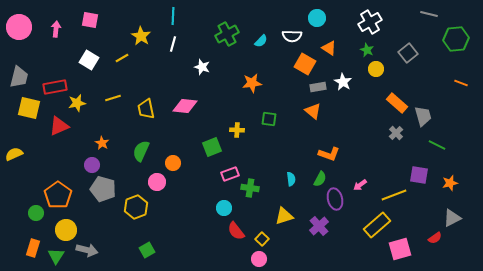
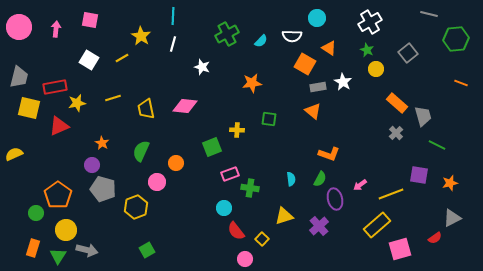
orange circle at (173, 163): moved 3 px right
yellow line at (394, 195): moved 3 px left, 1 px up
green triangle at (56, 256): moved 2 px right
pink circle at (259, 259): moved 14 px left
